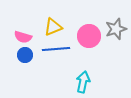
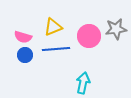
gray star: rotated 10 degrees clockwise
cyan arrow: moved 1 px down
